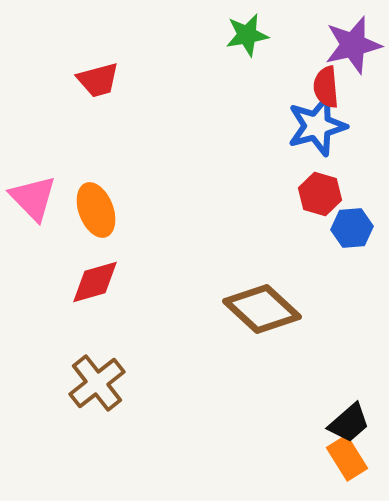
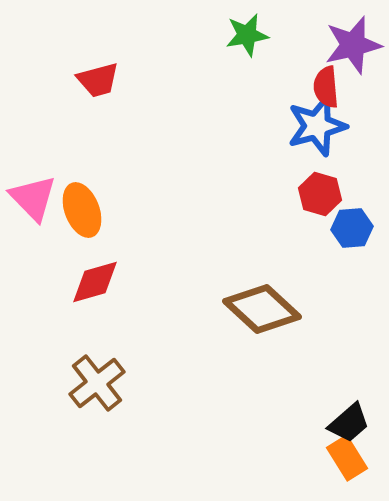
orange ellipse: moved 14 px left
